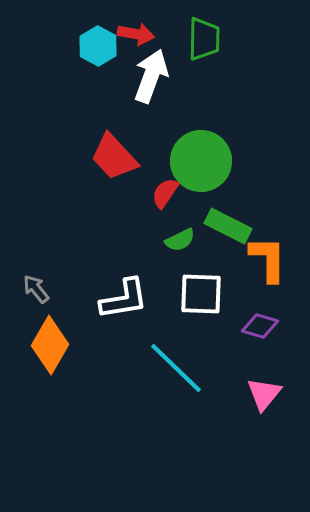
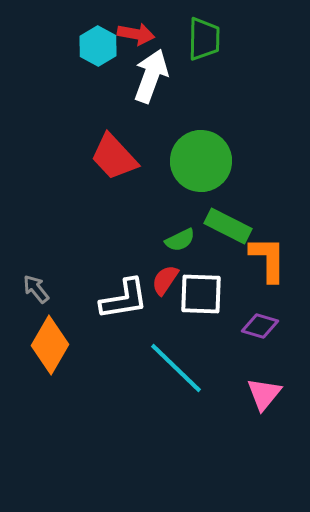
red semicircle: moved 87 px down
